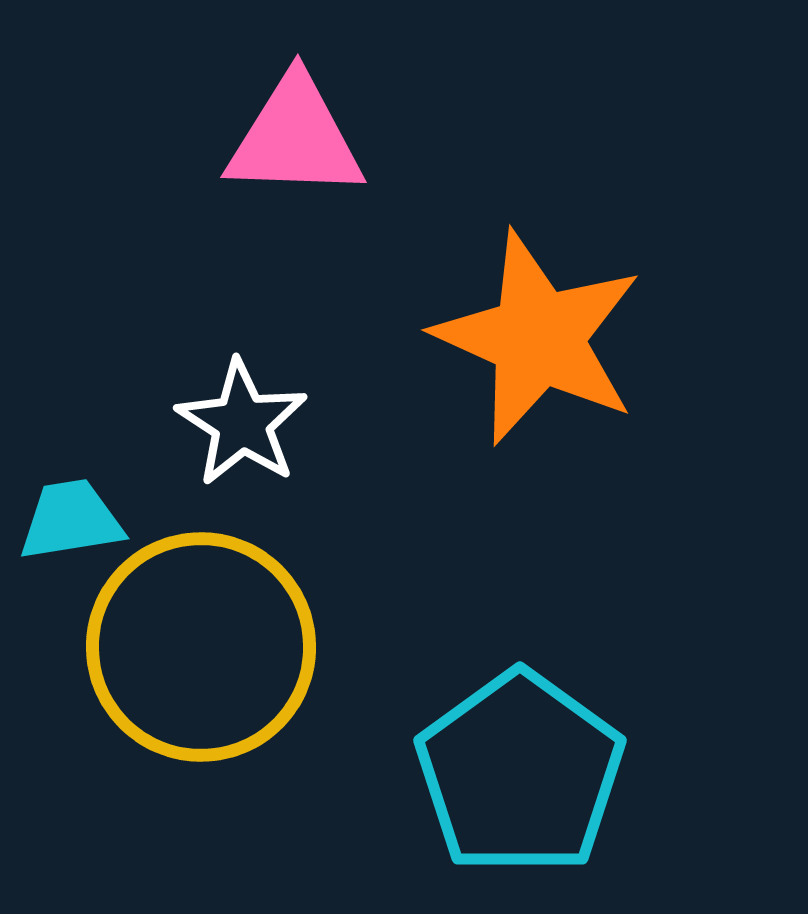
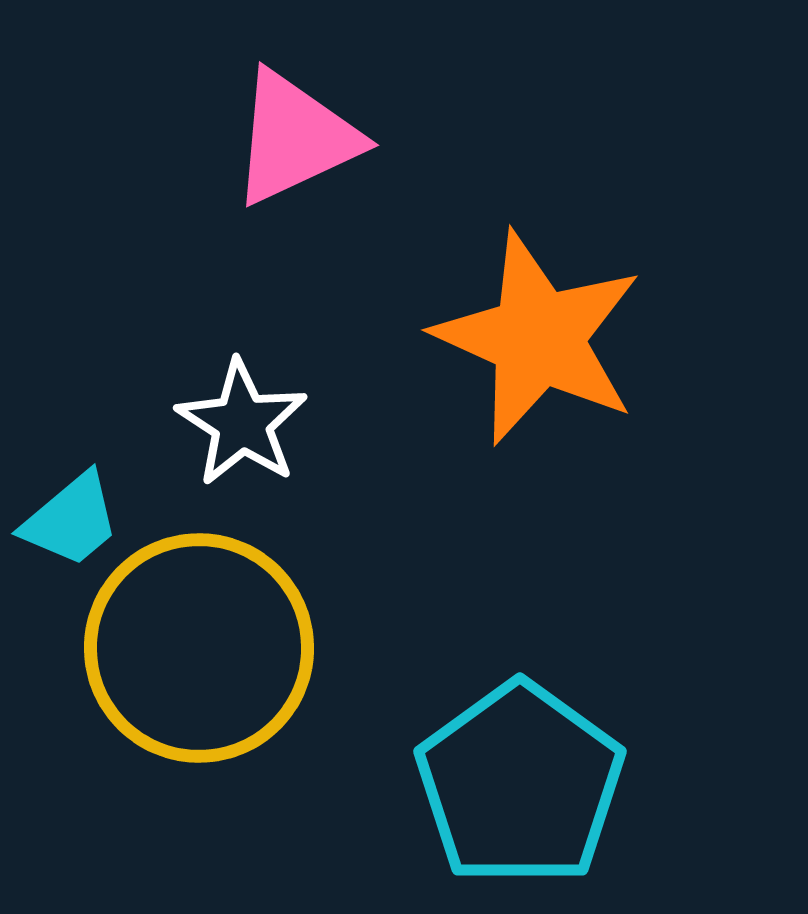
pink triangle: rotated 27 degrees counterclockwise
cyan trapezoid: rotated 149 degrees clockwise
yellow circle: moved 2 px left, 1 px down
cyan pentagon: moved 11 px down
